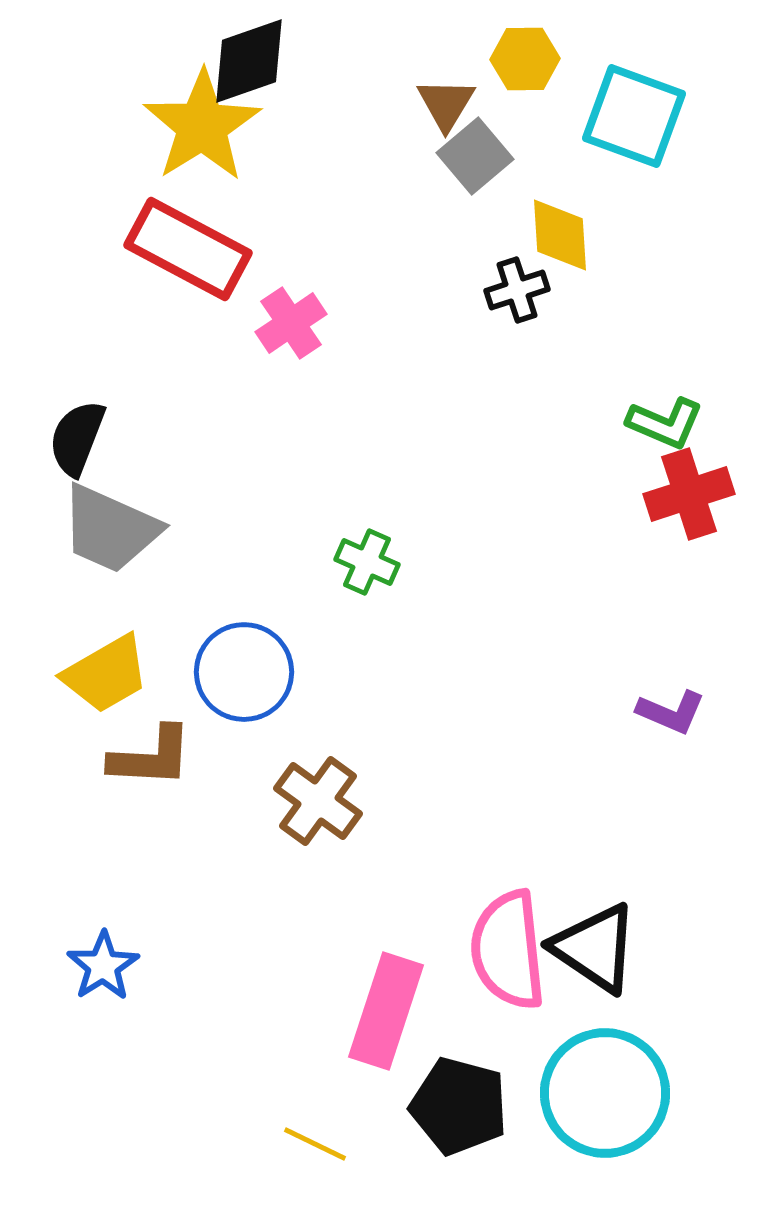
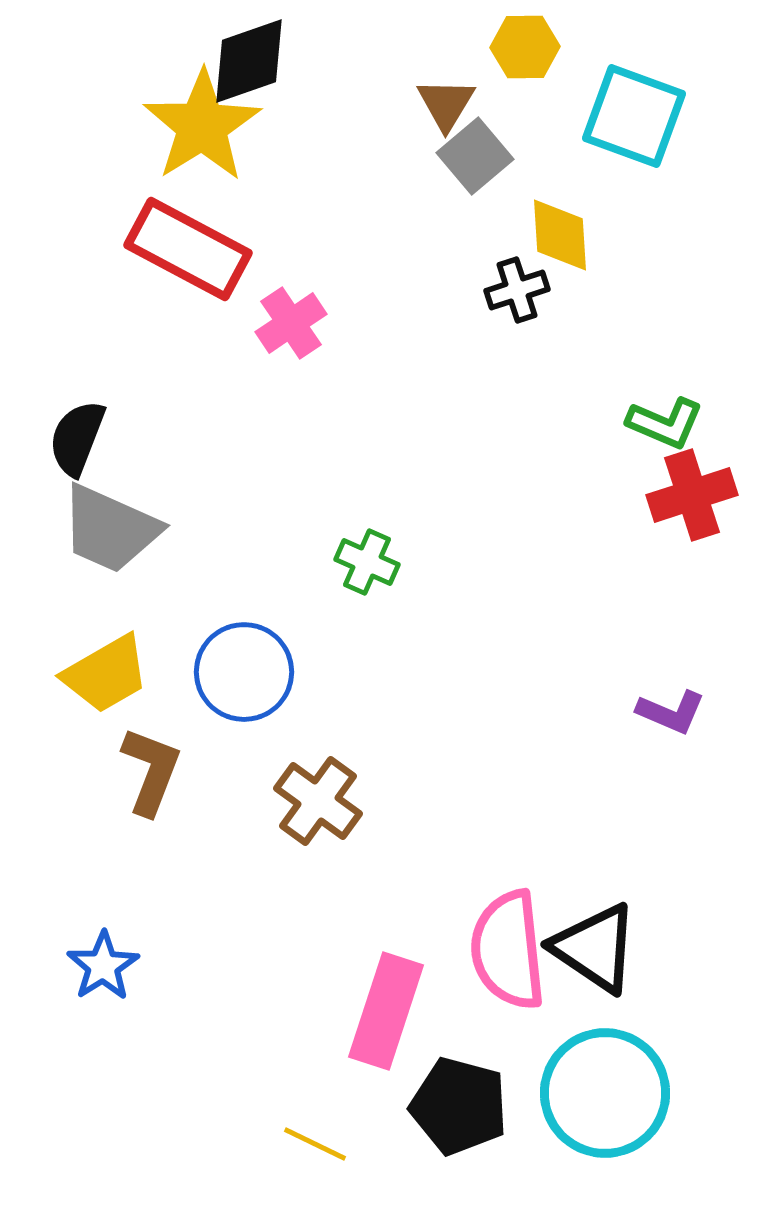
yellow hexagon: moved 12 px up
red cross: moved 3 px right, 1 px down
brown L-shape: moved 14 px down; rotated 72 degrees counterclockwise
